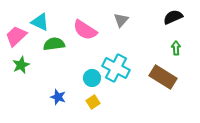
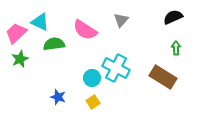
pink trapezoid: moved 3 px up
green star: moved 1 px left, 6 px up
